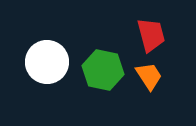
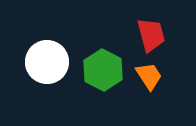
green hexagon: rotated 15 degrees clockwise
